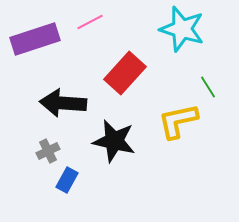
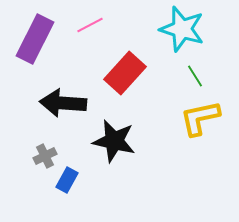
pink line: moved 3 px down
purple rectangle: rotated 45 degrees counterclockwise
green line: moved 13 px left, 11 px up
yellow L-shape: moved 22 px right, 3 px up
gray cross: moved 3 px left, 5 px down
